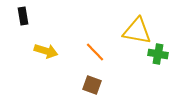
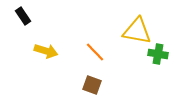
black rectangle: rotated 24 degrees counterclockwise
